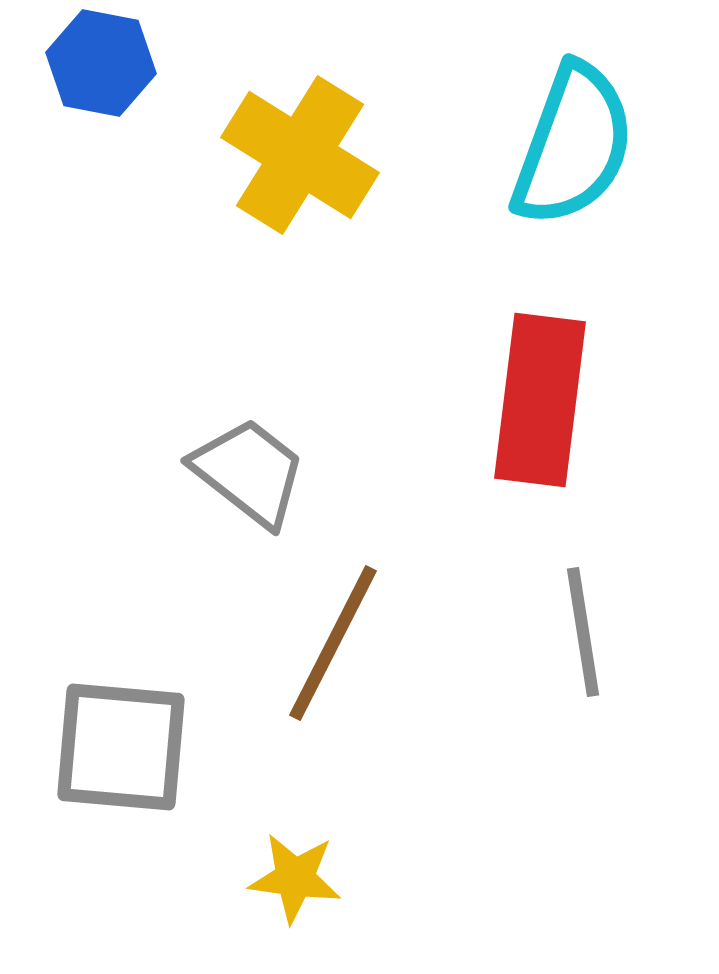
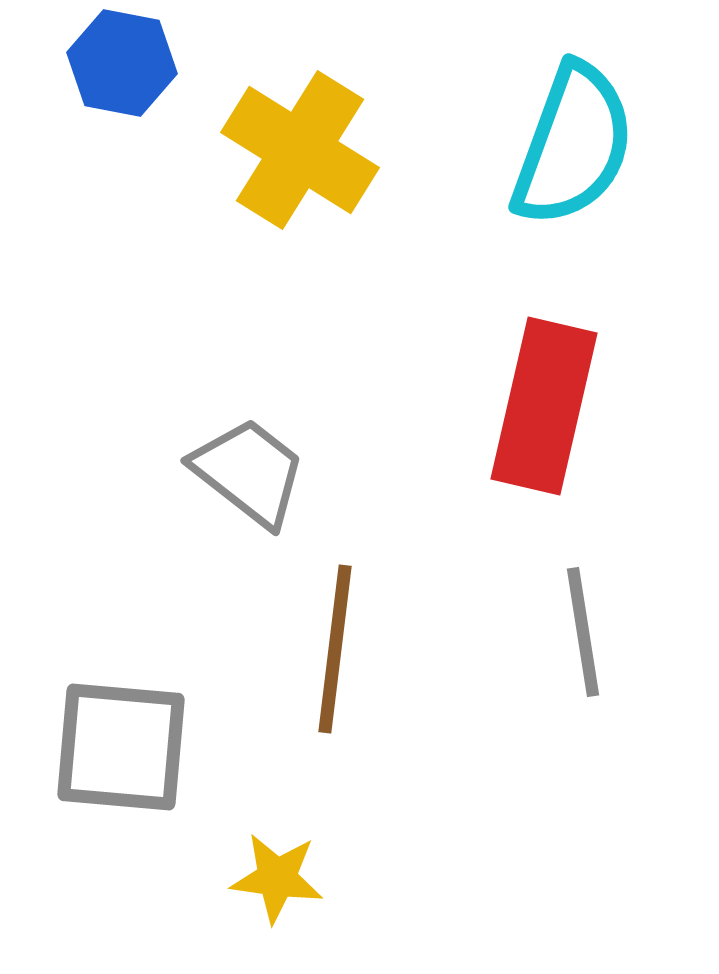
blue hexagon: moved 21 px right
yellow cross: moved 5 px up
red rectangle: moved 4 px right, 6 px down; rotated 6 degrees clockwise
brown line: moved 2 px right, 6 px down; rotated 20 degrees counterclockwise
yellow star: moved 18 px left
